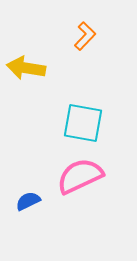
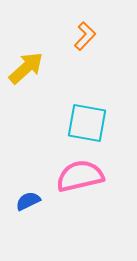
yellow arrow: rotated 129 degrees clockwise
cyan square: moved 4 px right
pink semicircle: rotated 12 degrees clockwise
